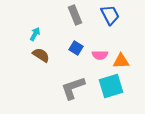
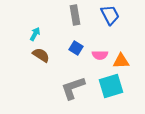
gray rectangle: rotated 12 degrees clockwise
